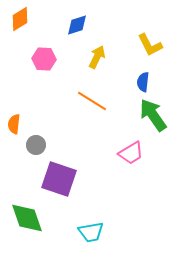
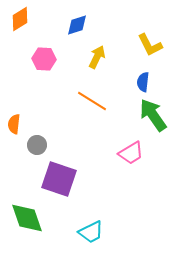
gray circle: moved 1 px right
cyan trapezoid: rotated 16 degrees counterclockwise
